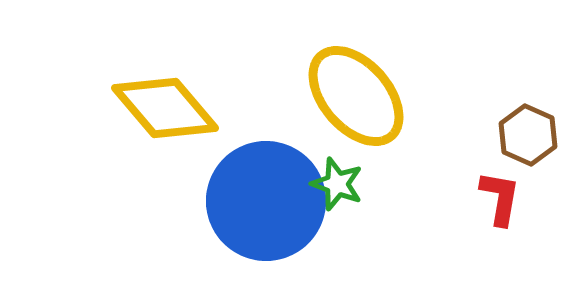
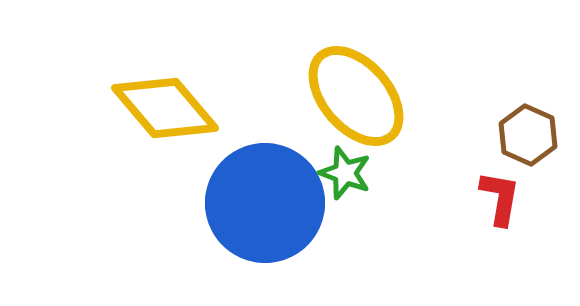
green star: moved 8 px right, 11 px up
blue circle: moved 1 px left, 2 px down
